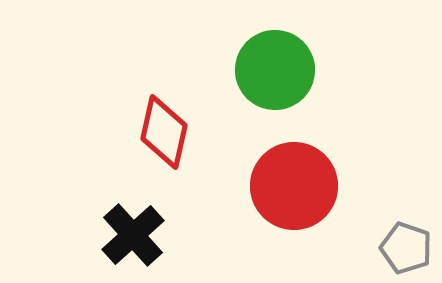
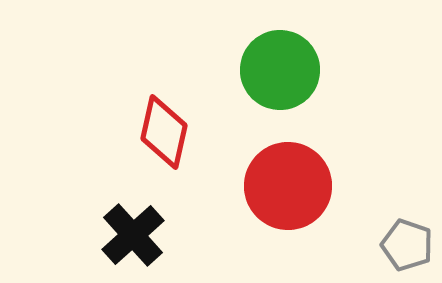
green circle: moved 5 px right
red circle: moved 6 px left
gray pentagon: moved 1 px right, 3 px up
